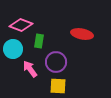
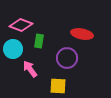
purple circle: moved 11 px right, 4 px up
